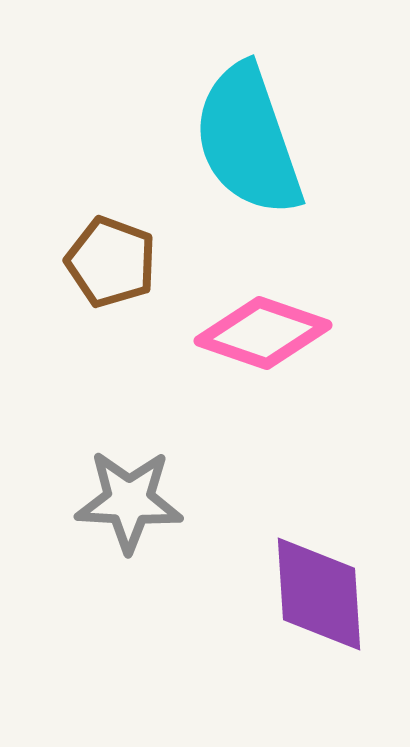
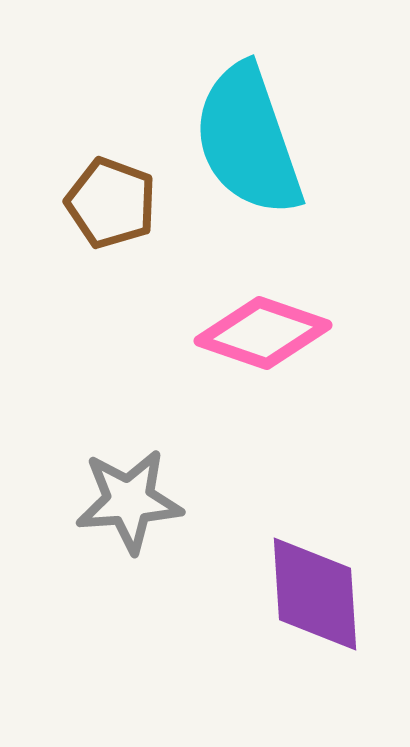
brown pentagon: moved 59 px up
gray star: rotated 7 degrees counterclockwise
purple diamond: moved 4 px left
